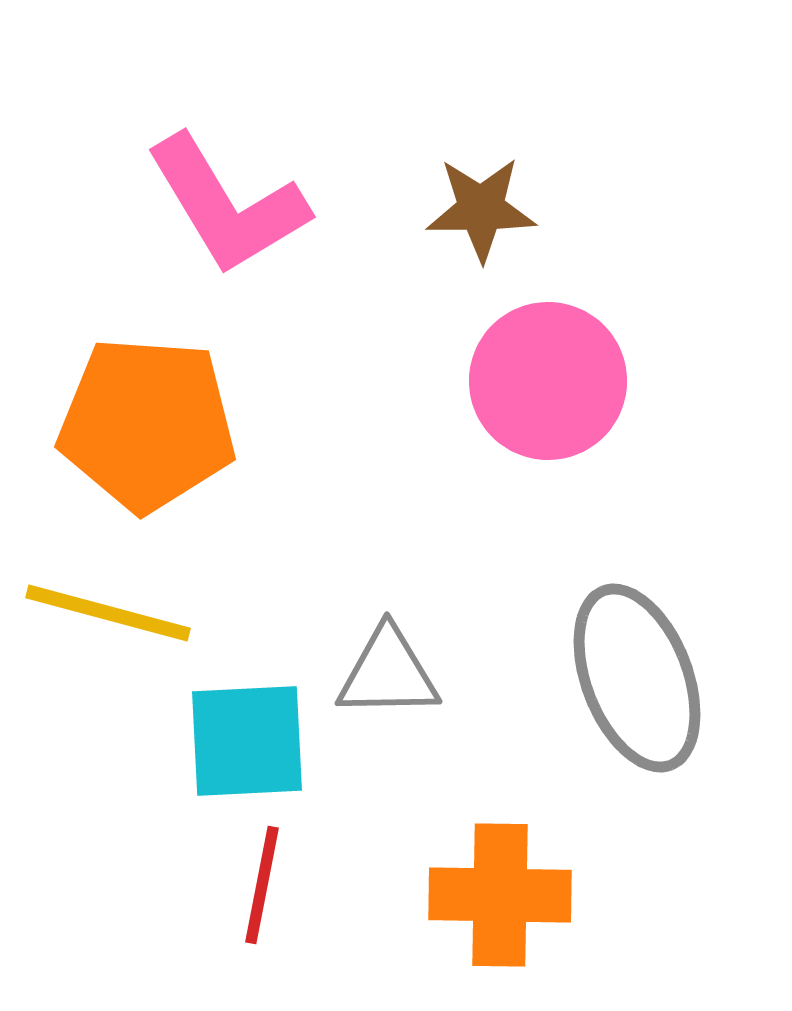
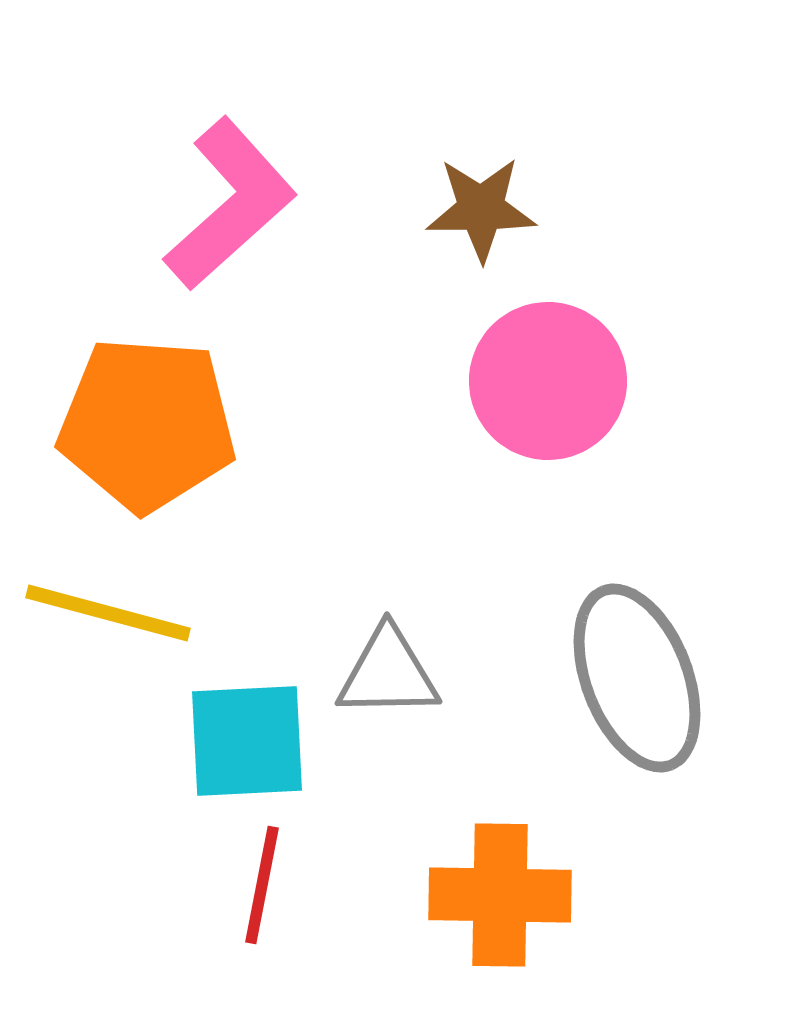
pink L-shape: moved 3 px right, 1 px up; rotated 101 degrees counterclockwise
